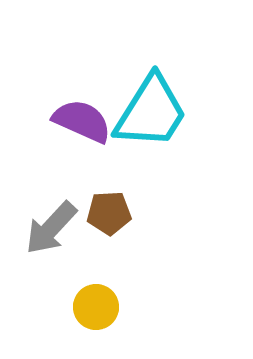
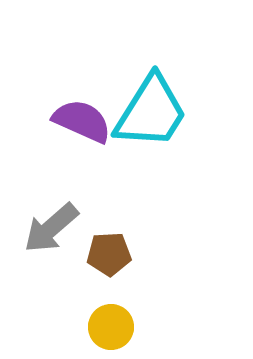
brown pentagon: moved 41 px down
gray arrow: rotated 6 degrees clockwise
yellow circle: moved 15 px right, 20 px down
